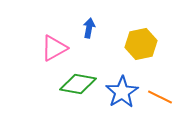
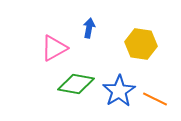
yellow hexagon: rotated 20 degrees clockwise
green diamond: moved 2 px left
blue star: moved 3 px left, 1 px up
orange line: moved 5 px left, 2 px down
